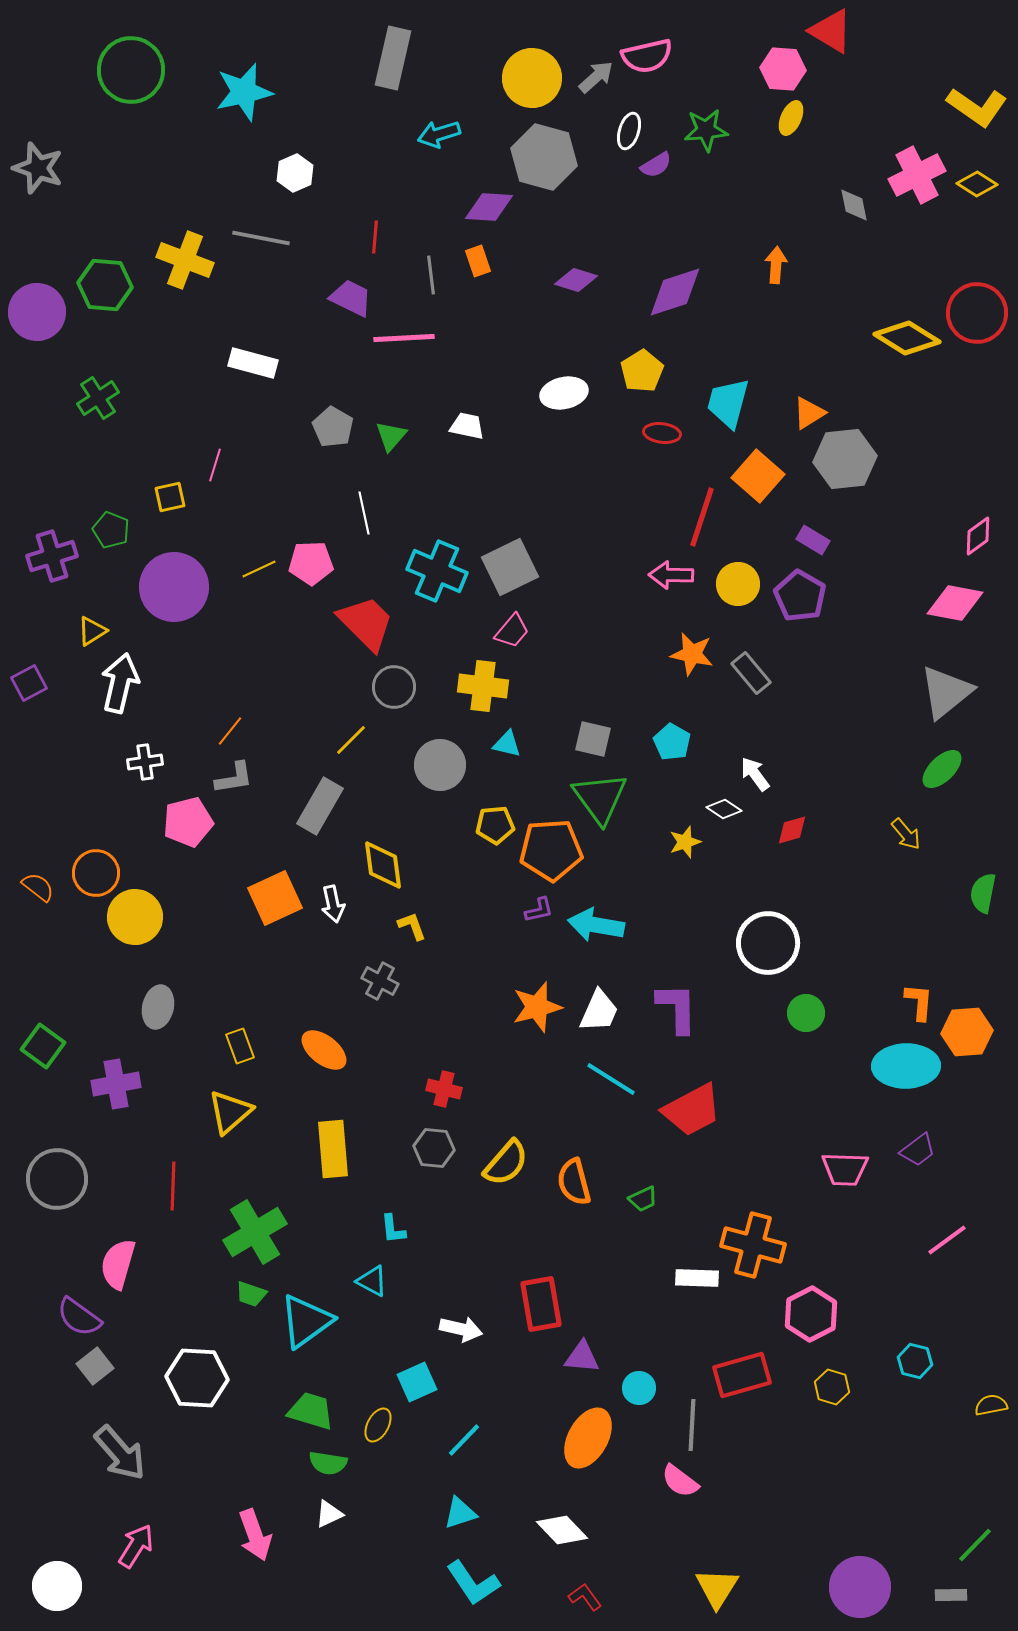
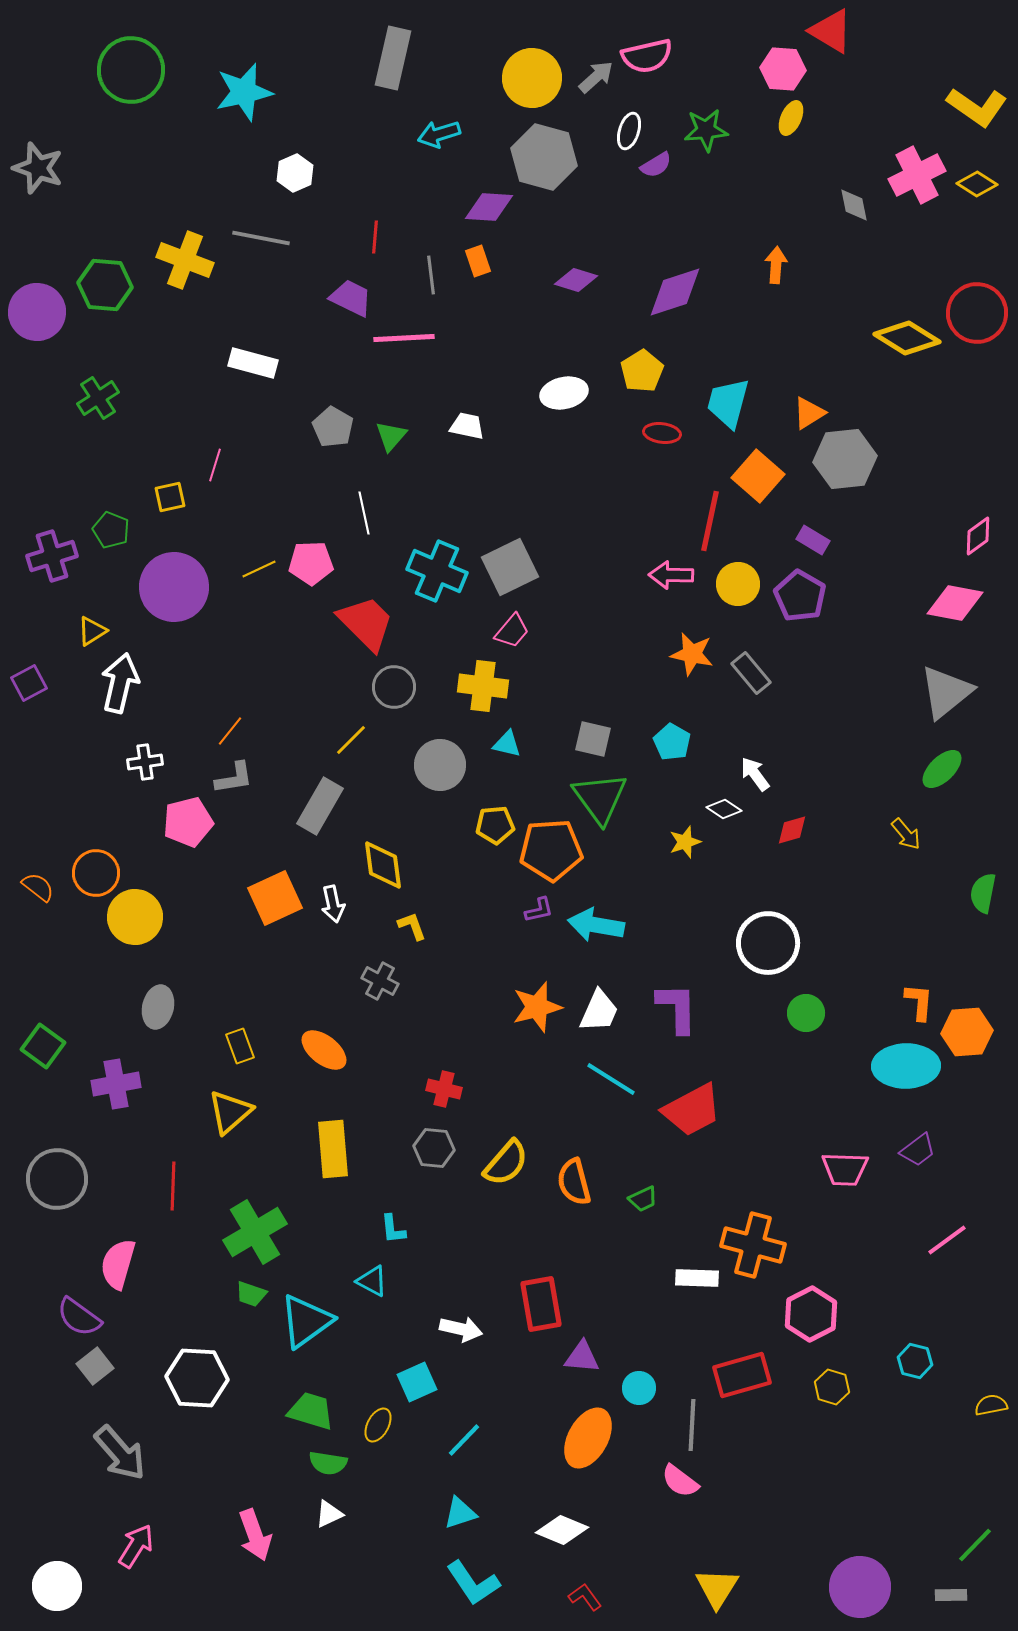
red line at (702, 517): moved 8 px right, 4 px down; rotated 6 degrees counterclockwise
white diamond at (562, 1530): rotated 24 degrees counterclockwise
